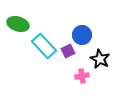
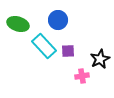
blue circle: moved 24 px left, 15 px up
purple square: rotated 24 degrees clockwise
black star: rotated 18 degrees clockwise
